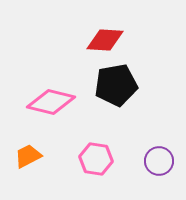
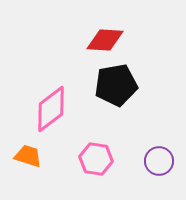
pink diamond: moved 7 px down; rotated 51 degrees counterclockwise
orange trapezoid: rotated 44 degrees clockwise
